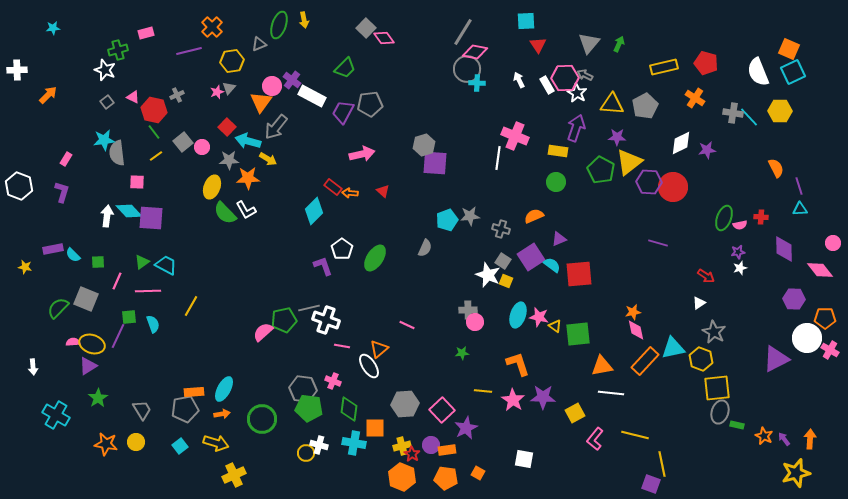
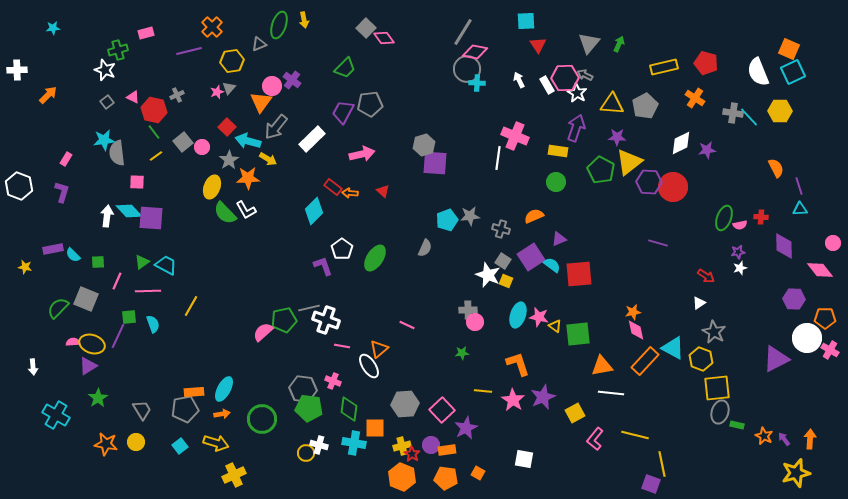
white rectangle at (312, 96): moved 43 px down; rotated 72 degrees counterclockwise
gray star at (229, 160): rotated 30 degrees counterclockwise
purple diamond at (784, 249): moved 3 px up
cyan triangle at (673, 348): rotated 40 degrees clockwise
purple star at (543, 397): rotated 25 degrees counterclockwise
